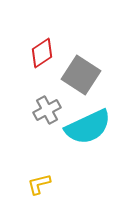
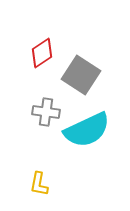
gray cross: moved 1 px left, 2 px down; rotated 36 degrees clockwise
cyan semicircle: moved 1 px left, 3 px down
yellow L-shape: rotated 65 degrees counterclockwise
